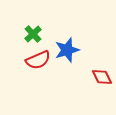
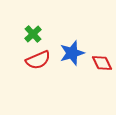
blue star: moved 5 px right, 3 px down
red diamond: moved 14 px up
